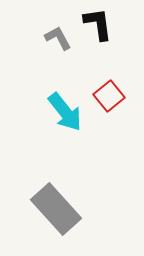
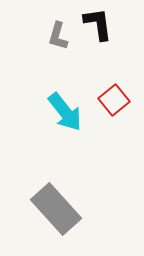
gray L-shape: moved 2 px up; rotated 136 degrees counterclockwise
red square: moved 5 px right, 4 px down
